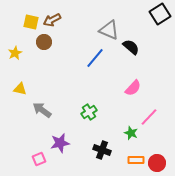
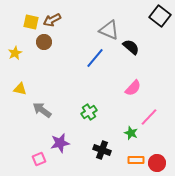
black square: moved 2 px down; rotated 20 degrees counterclockwise
